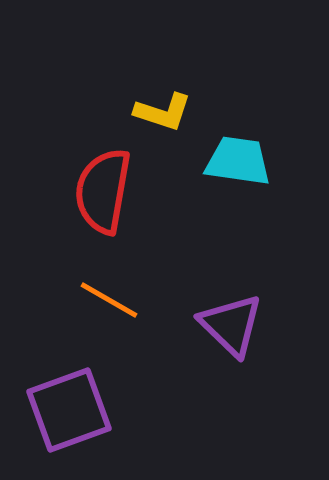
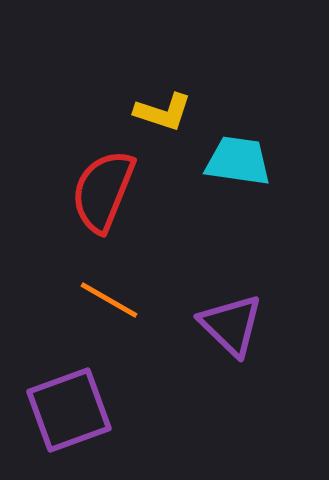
red semicircle: rotated 12 degrees clockwise
